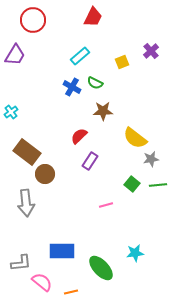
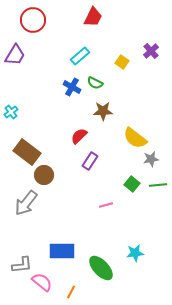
yellow square: rotated 32 degrees counterclockwise
brown circle: moved 1 px left, 1 px down
gray arrow: rotated 44 degrees clockwise
gray L-shape: moved 1 px right, 2 px down
orange line: rotated 48 degrees counterclockwise
